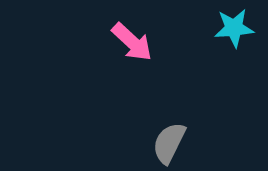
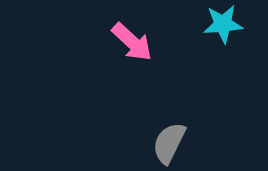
cyan star: moved 11 px left, 4 px up
